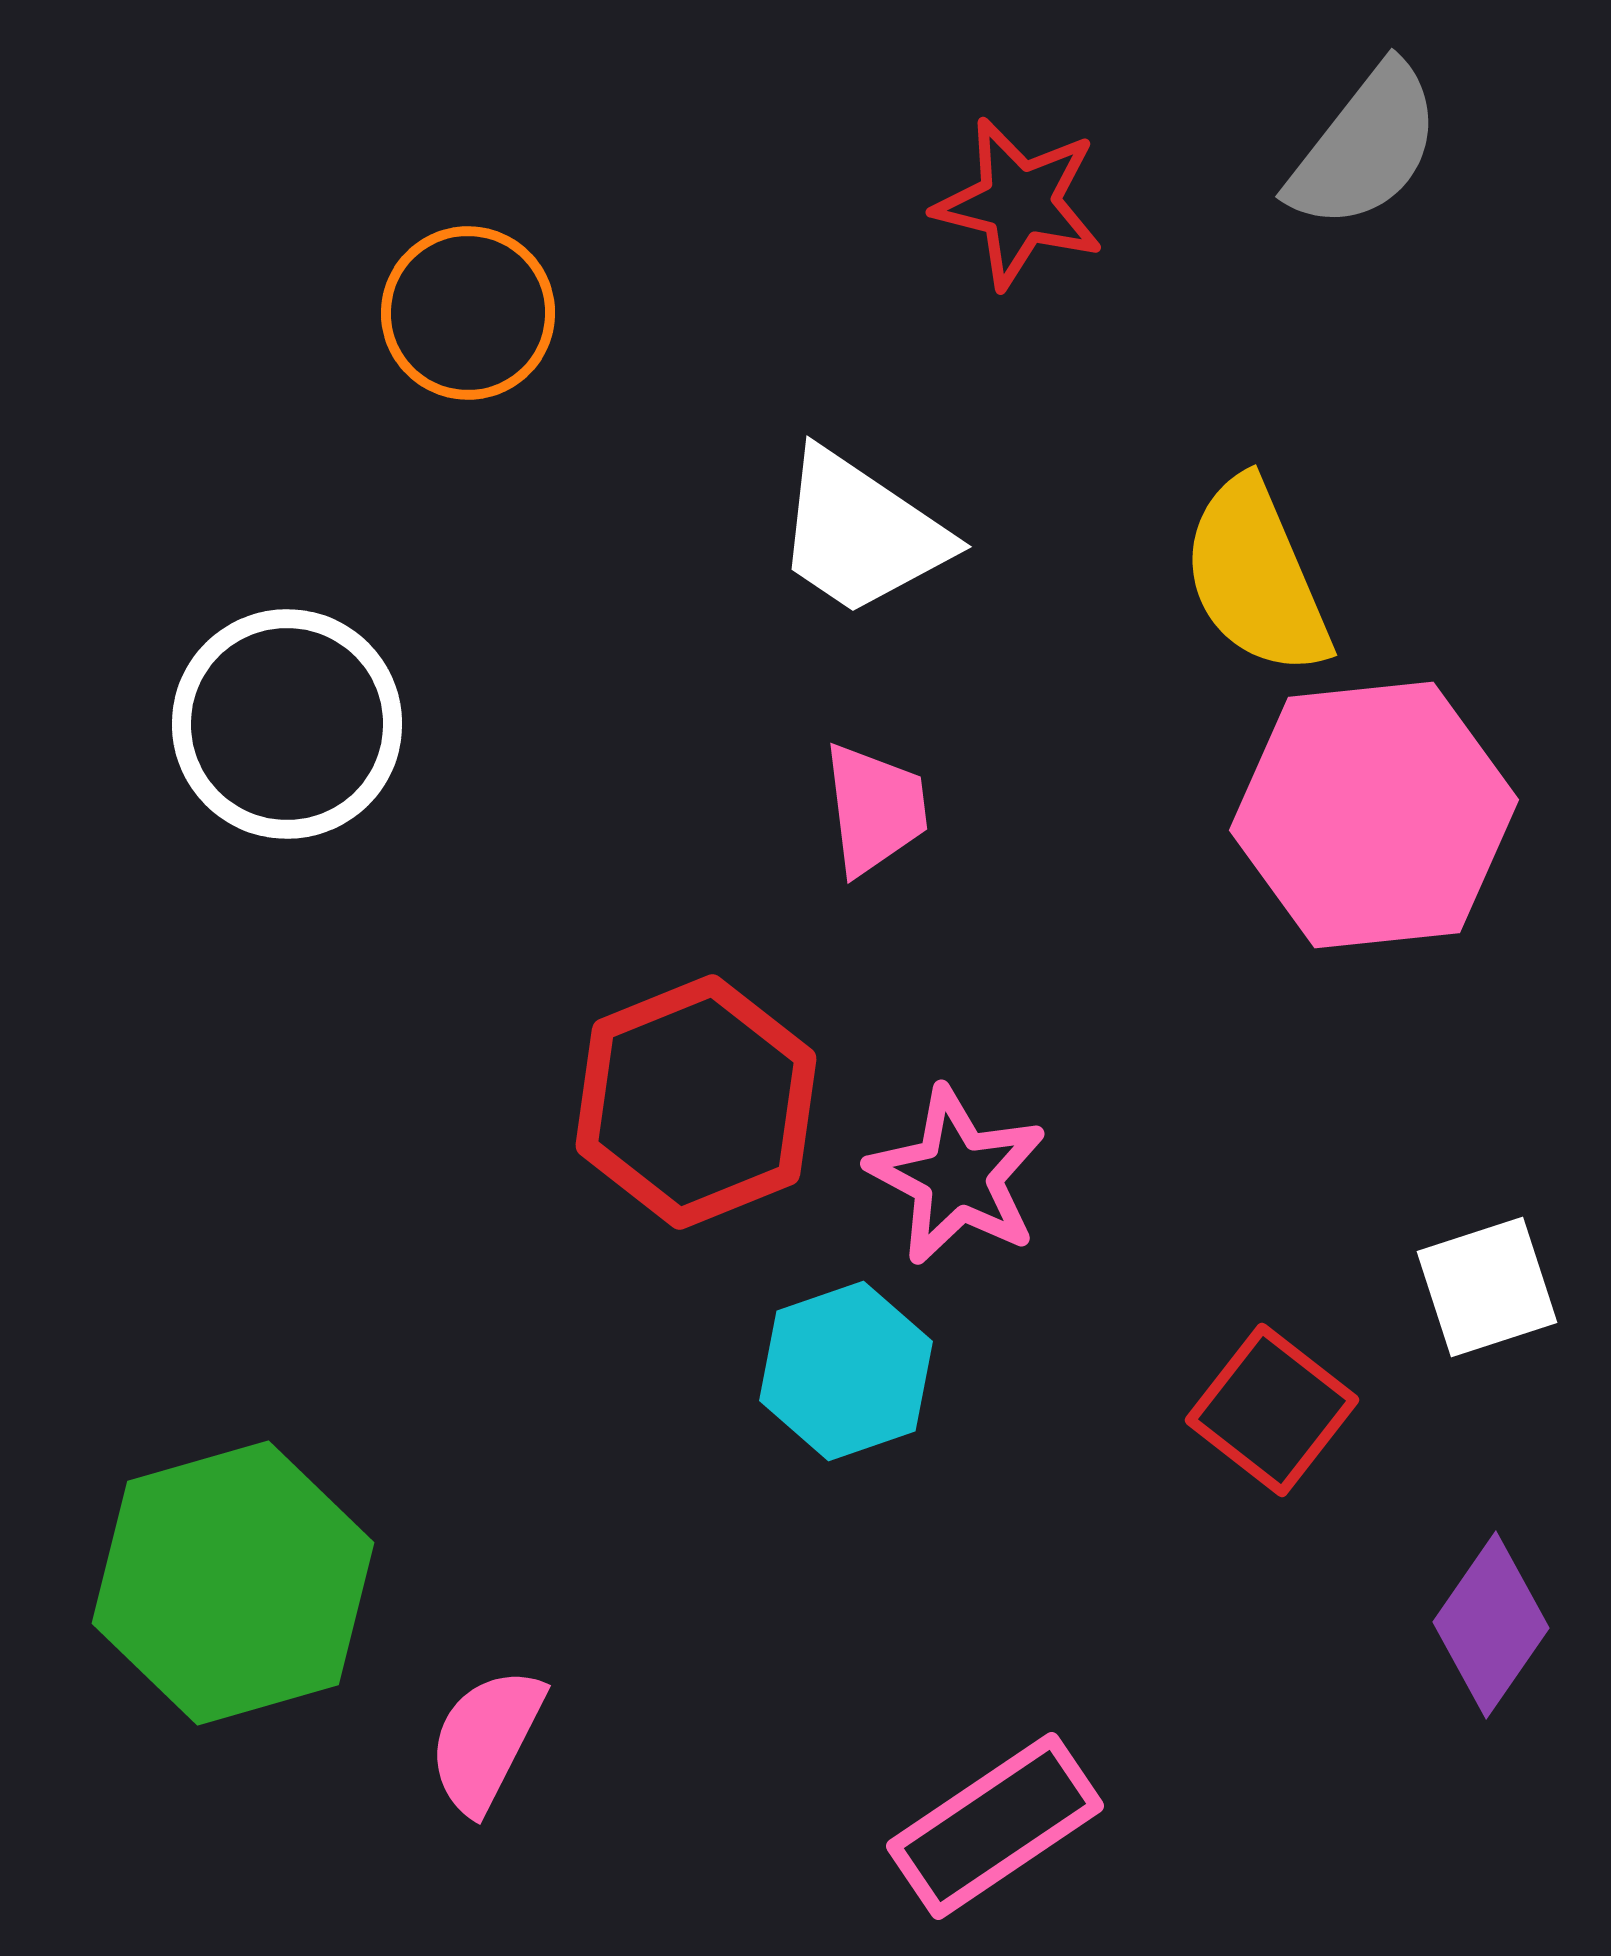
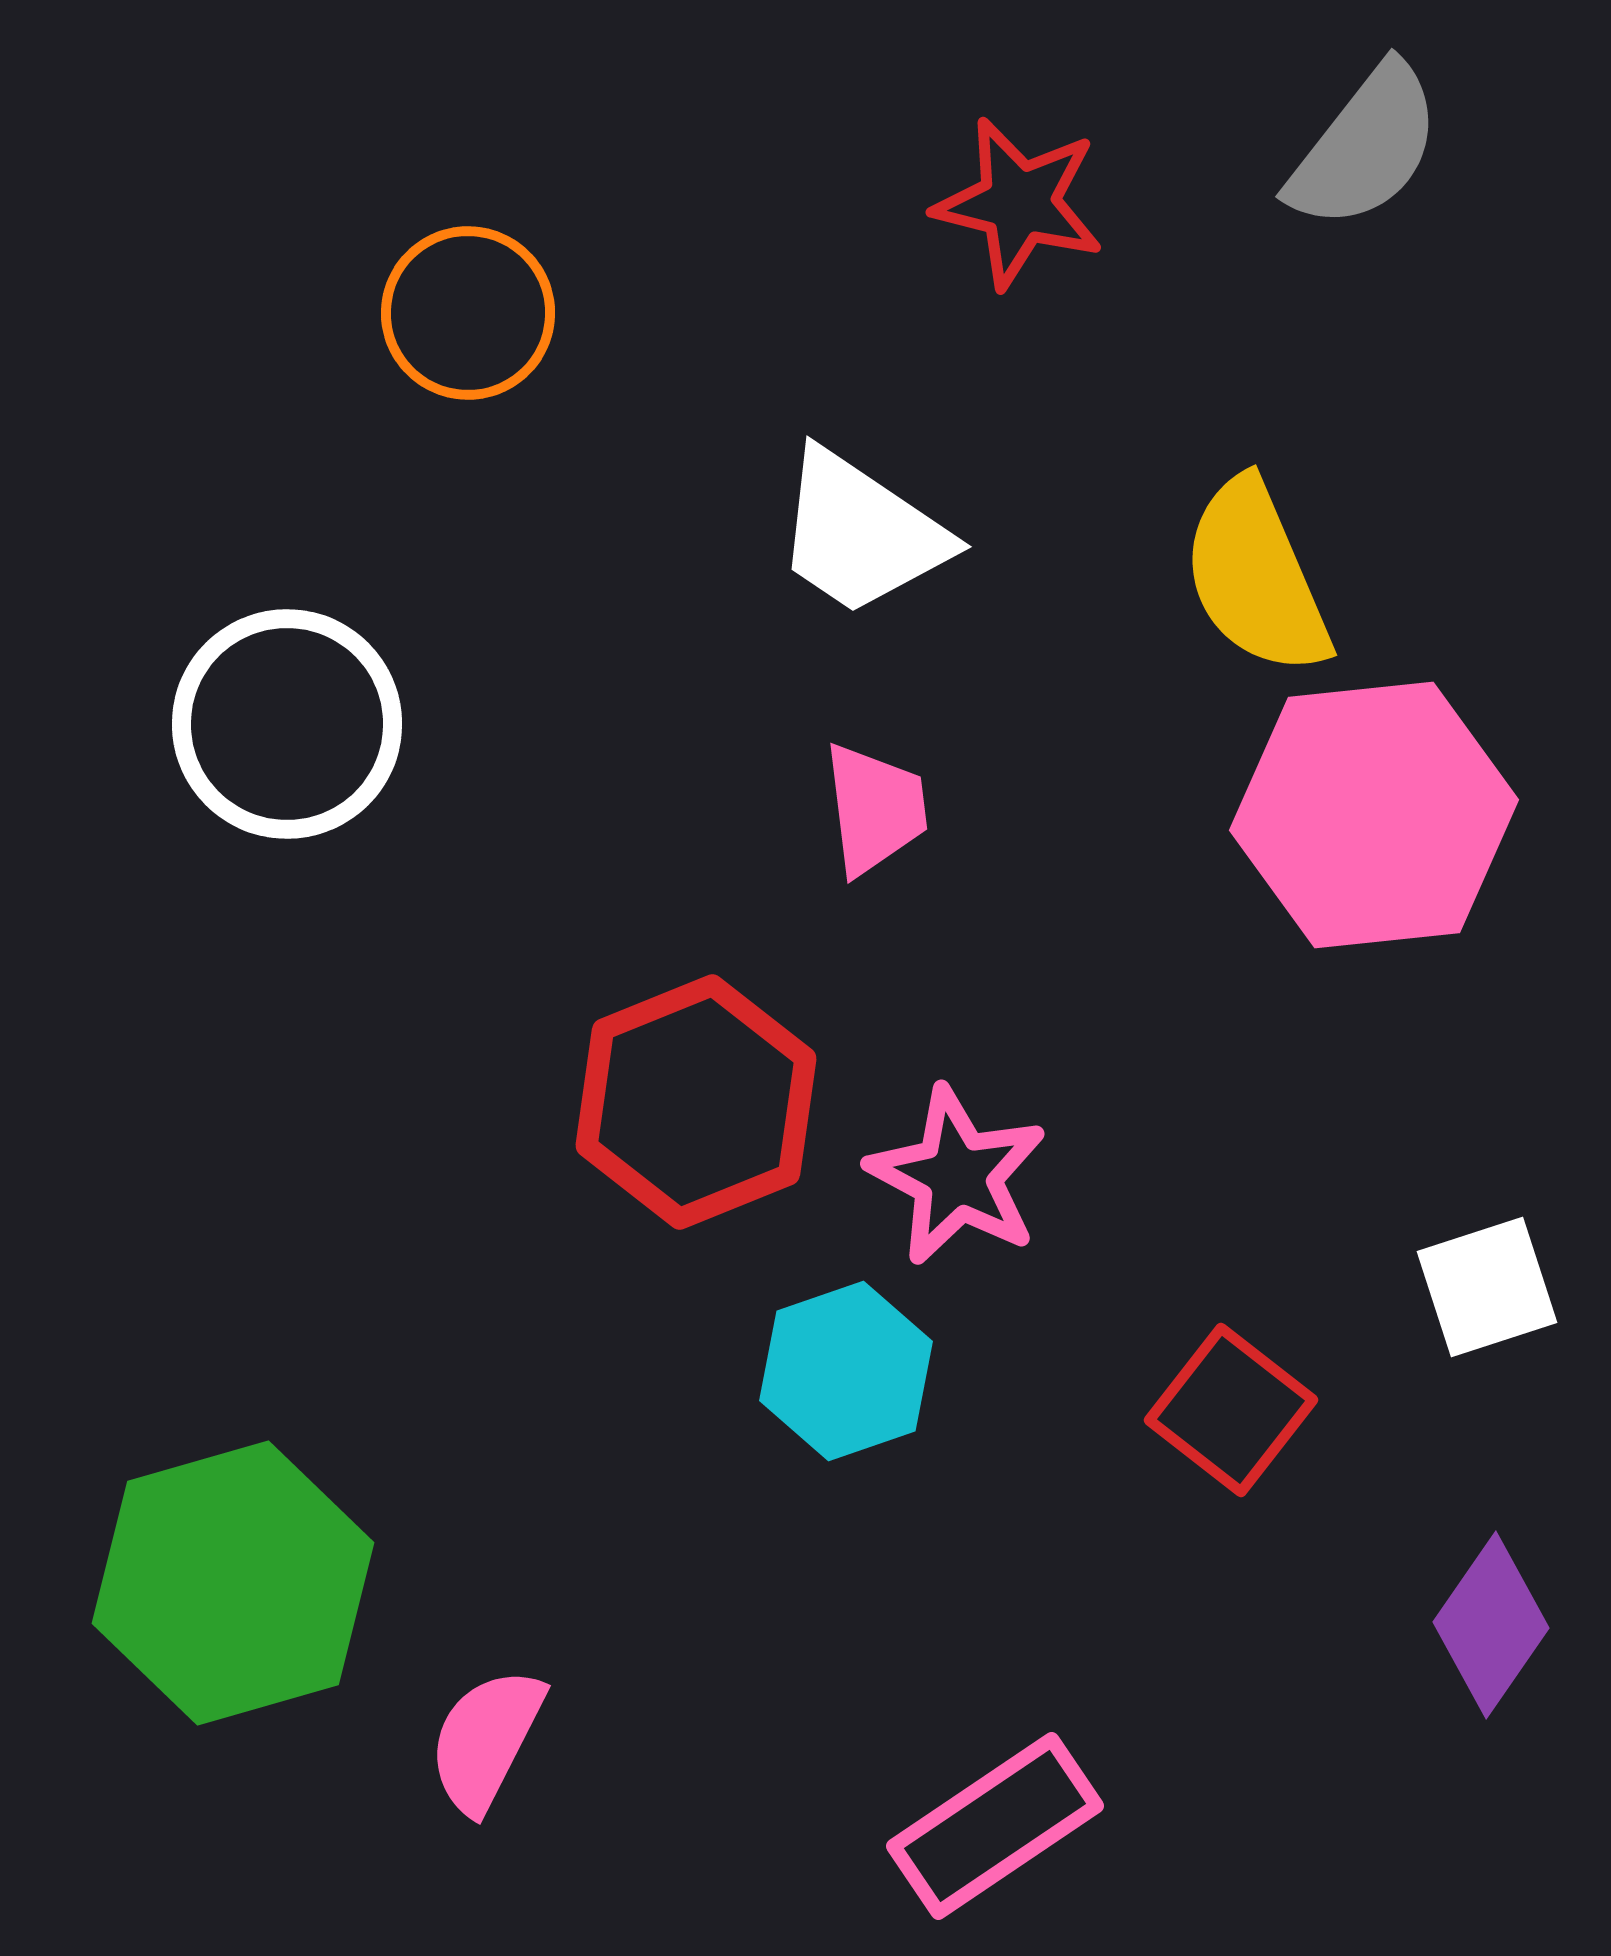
red square: moved 41 px left
